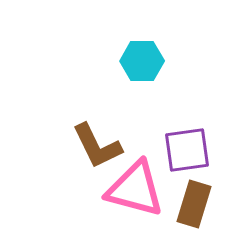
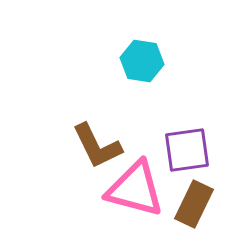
cyan hexagon: rotated 9 degrees clockwise
brown rectangle: rotated 9 degrees clockwise
